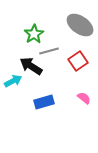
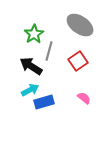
gray line: rotated 60 degrees counterclockwise
cyan arrow: moved 17 px right, 9 px down
